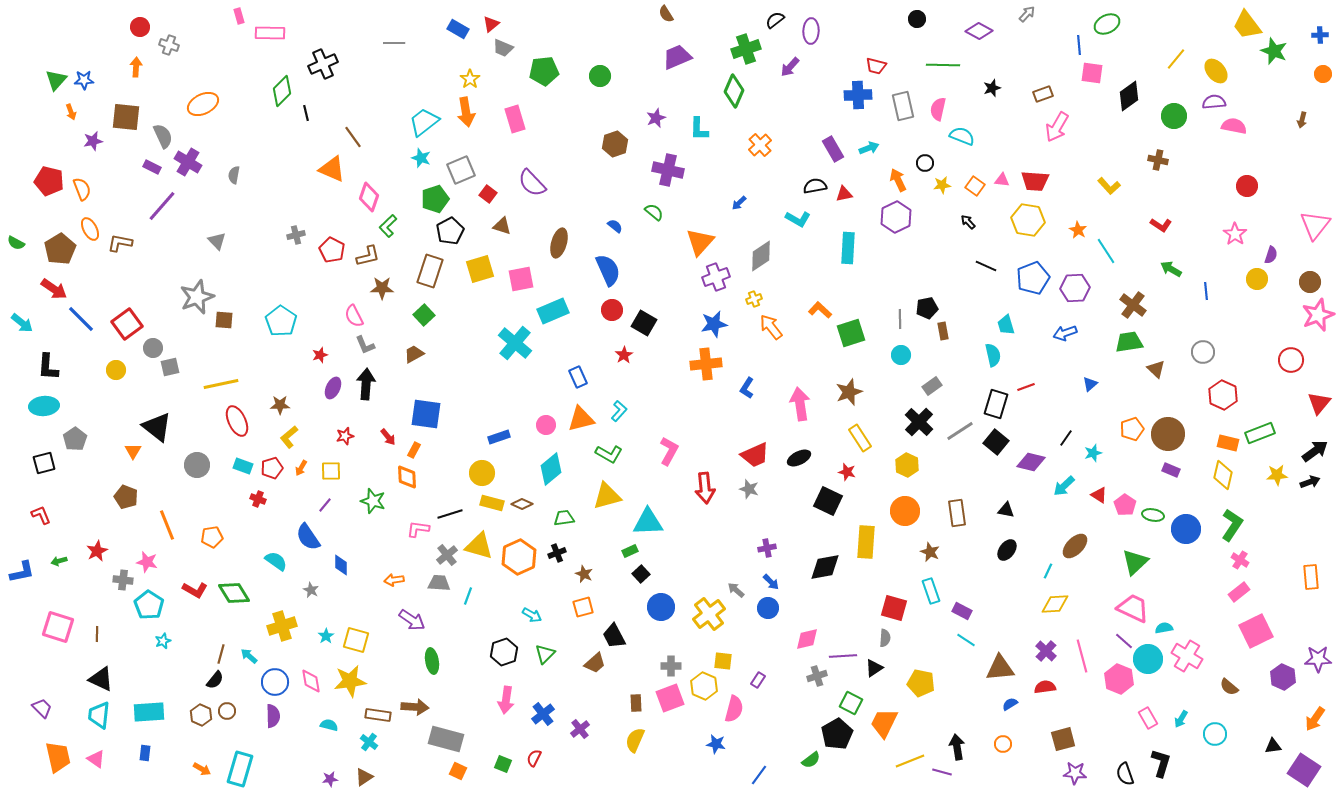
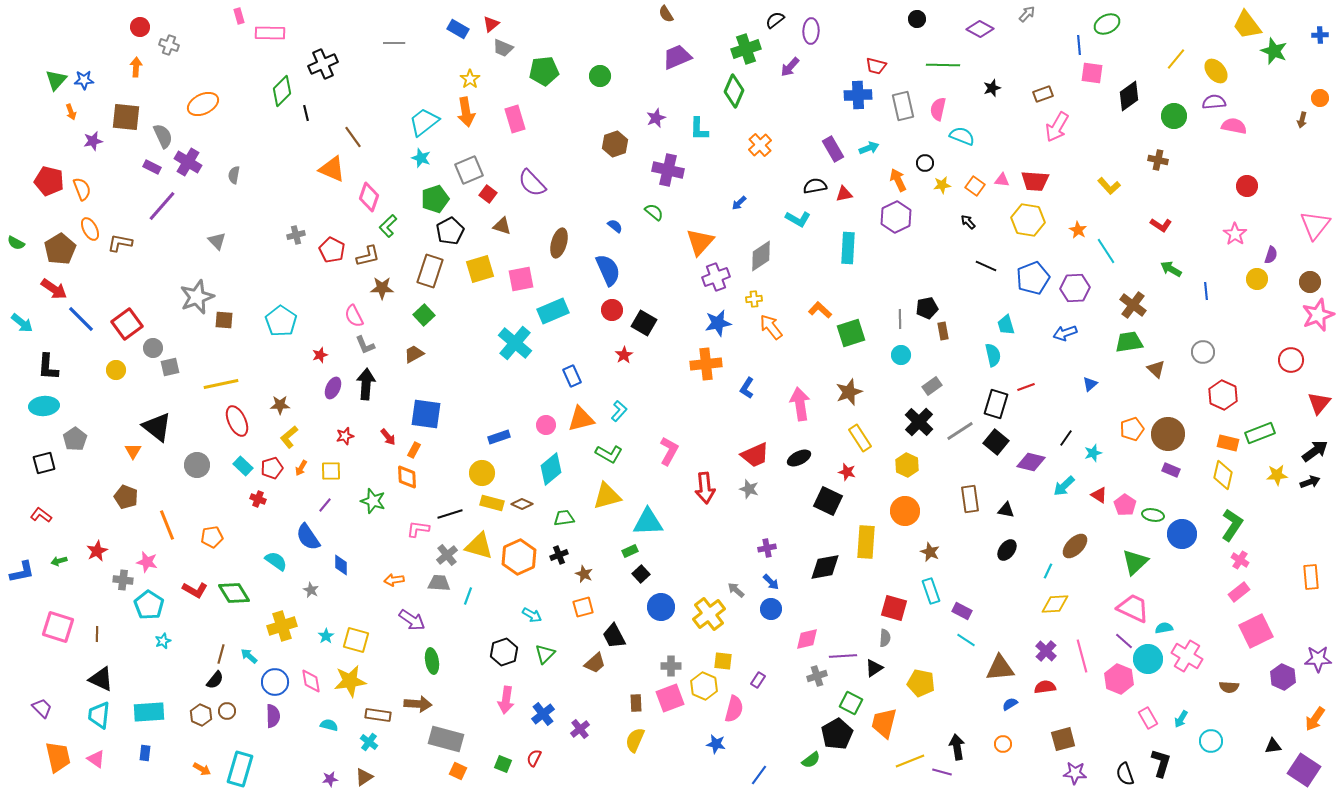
purple diamond at (979, 31): moved 1 px right, 2 px up
orange circle at (1323, 74): moved 3 px left, 24 px down
gray square at (461, 170): moved 8 px right
yellow cross at (754, 299): rotated 14 degrees clockwise
blue star at (714, 324): moved 4 px right, 1 px up
blue rectangle at (578, 377): moved 6 px left, 1 px up
cyan rectangle at (243, 466): rotated 24 degrees clockwise
brown rectangle at (957, 513): moved 13 px right, 14 px up
red L-shape at (41, 515): rotated 30 degrees counterclockwise
blue circle at (1186, 529): moved 4 px left, 5 px down
black cross at (557, 553): moved 2 px right, 2 px down
blue circle at (768, 608): moved 3 px right, 1 px down
brown semicircle at (1229, 687): rotated 36 degrees counterclockwise
brown arrow at (415, 707): moved 3 px right, 3 px up
orange trapezoid at (884, 723): rotated 12 degrees counterclockwise
cyan circle at (1215, 734): moved 4 px left, 7 px down
